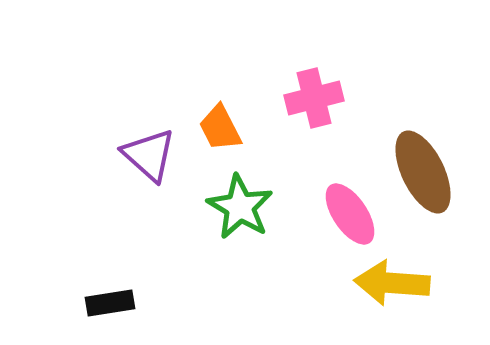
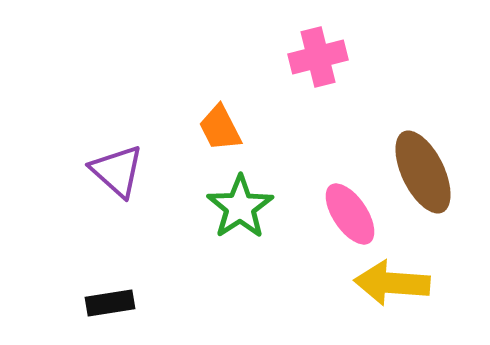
pink cross: moved 4 px right, 41 px up
purple triangle: moved 32 px left, 16 px down
green star: rotated 8 degrees clockwise
